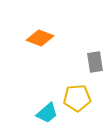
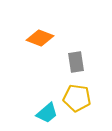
gray rectangle: moved 19 px left
yellow pentagon: rotated 12 degrees clockwise
